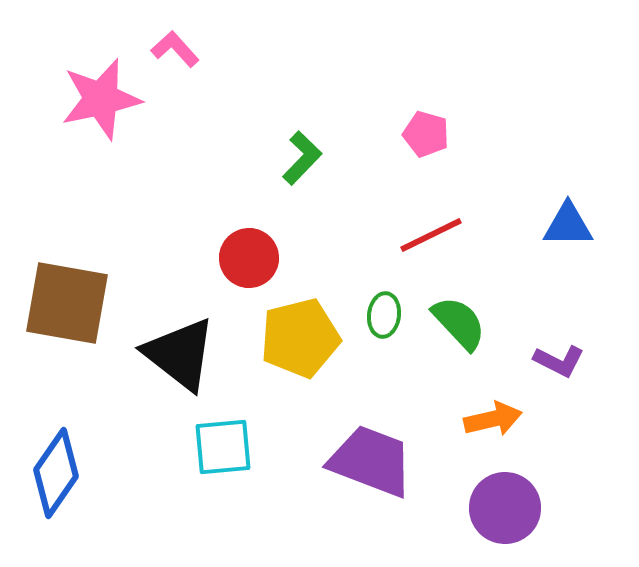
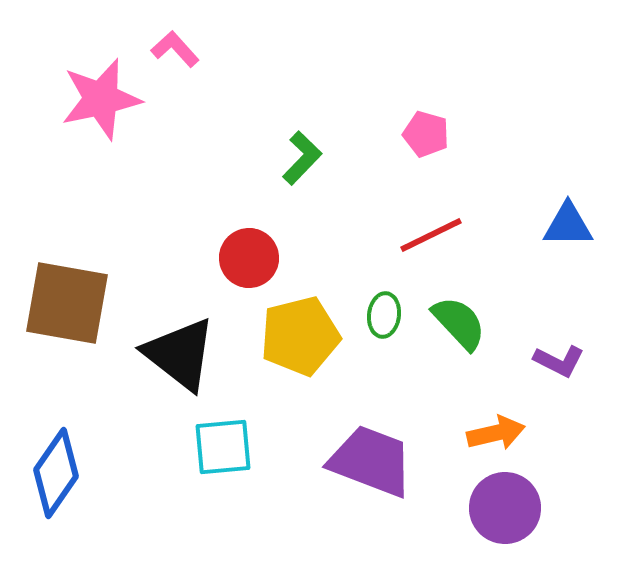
yellow pentagon: moved 2 px up
orange arrow: moved 3 px right, 14 px down
